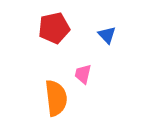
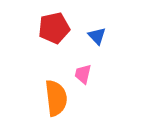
blue triangle: moved 10 px left, 1 px down
